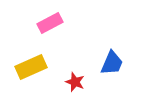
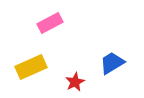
blue trapezoid: rotated 144 degrees counterclockwise
red star: rotated 24 degrees clockwise
